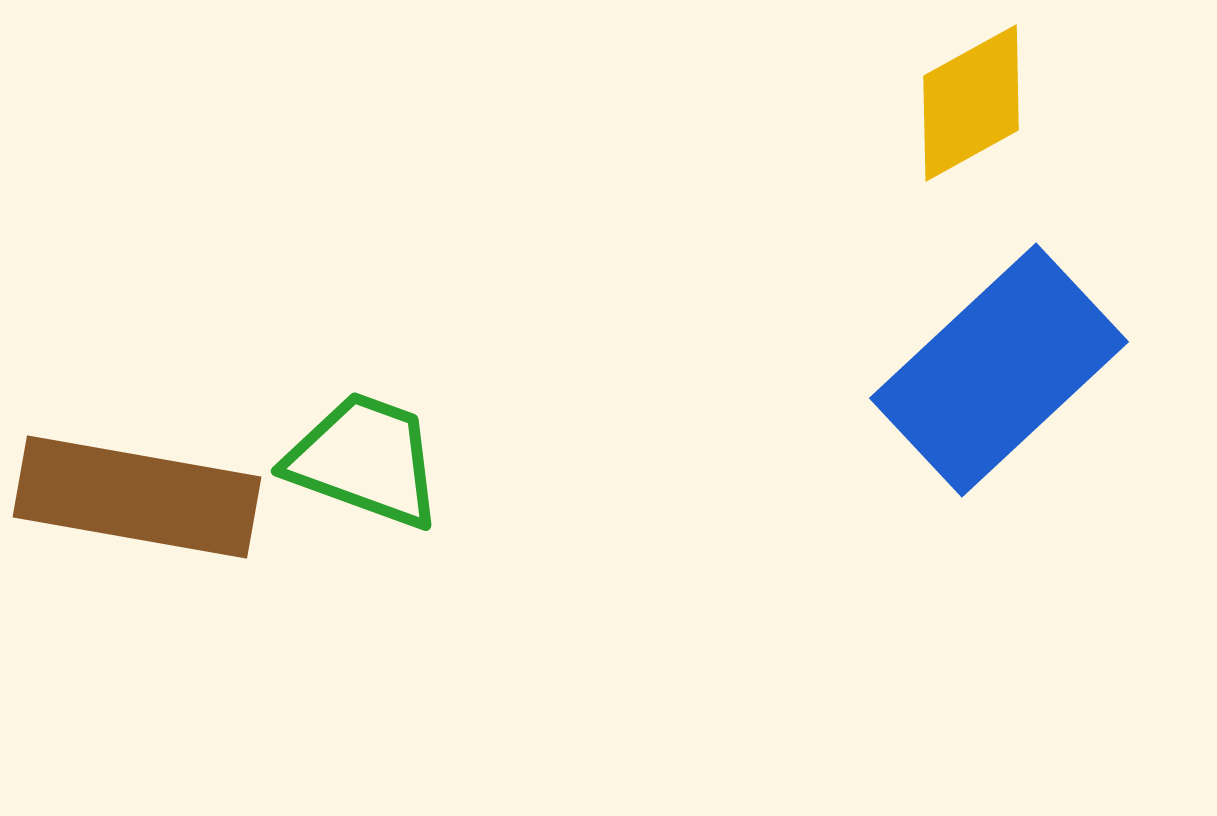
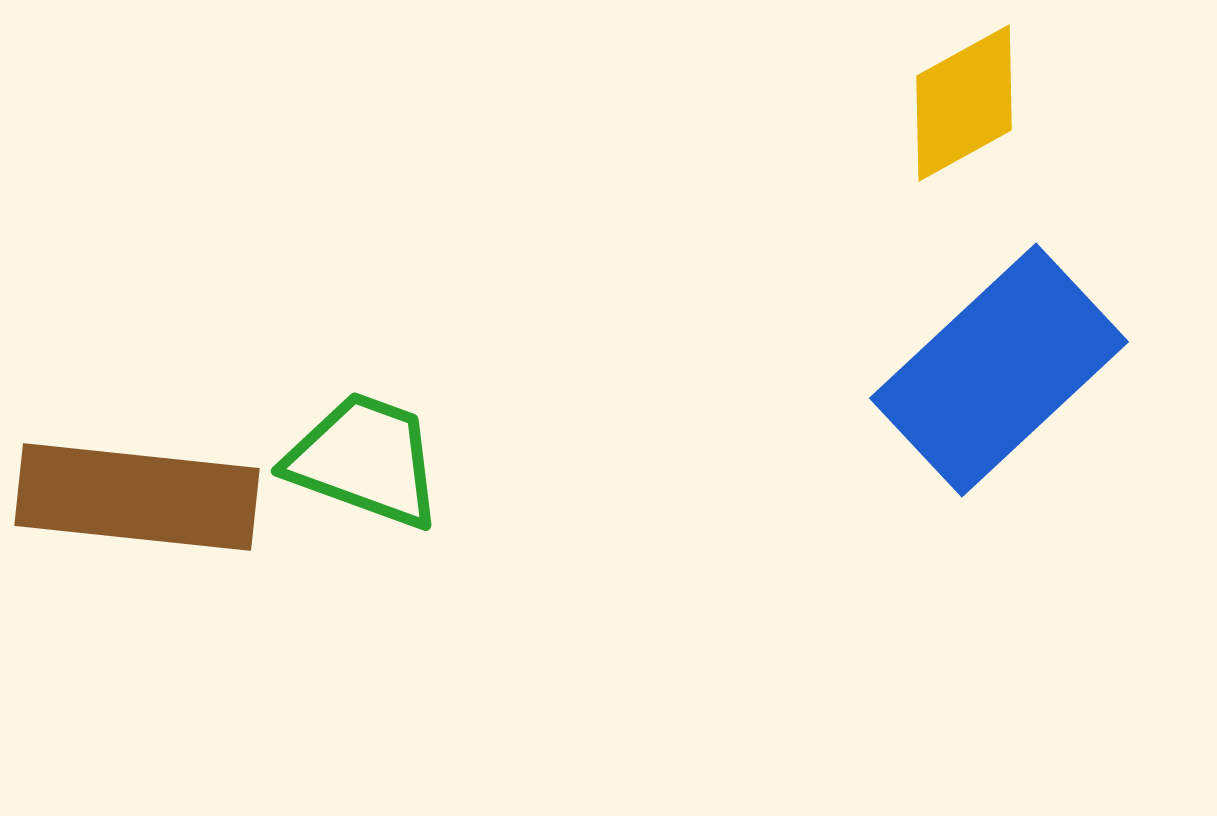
yellow diamond: moved 7 px left
brown rectangle: rotated 4 degrees counterclockwise
